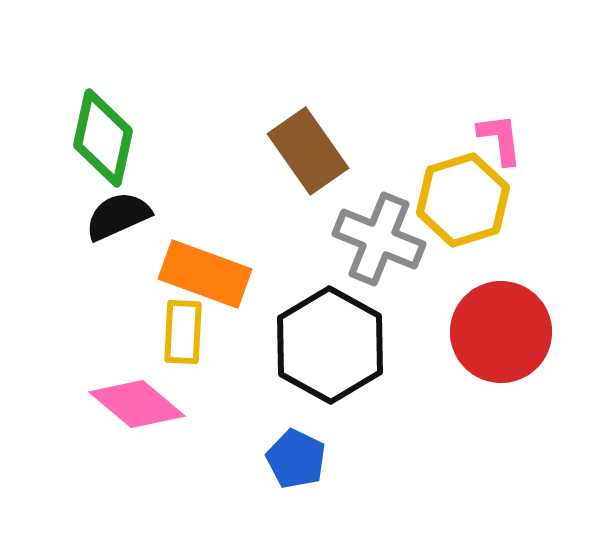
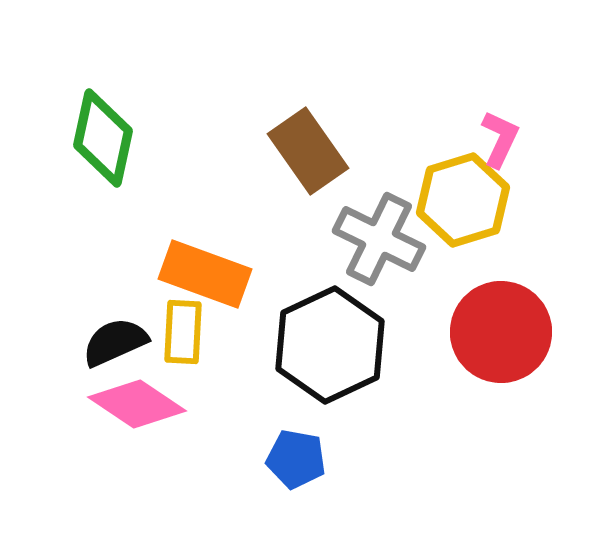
pink L-shape: rotated 32 degrees clockwise
black semicircle: moved 3 px left, 126 px down
gray cross: rotated 4 degrees clockwise
black hexagon: rotated 6 degrees clockwise
pink diamond: rotated 6 degrees counterclockwise
blue pentagon: rotated 16 degrees counterclockwise
